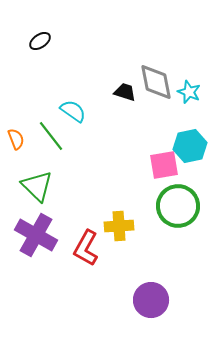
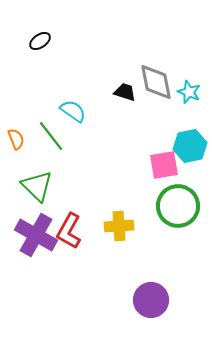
red L-shape: moved 17 px left, 17 px up
